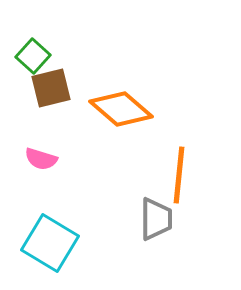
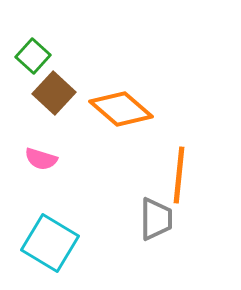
brown square: moved 3 px right, 5 px down; rotated 33 degrees counterclockwise
